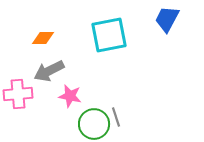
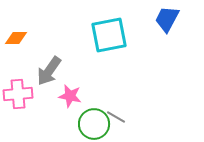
orange diamond: moved 27 px left
gray arrow: rotated 28 degrees counterclockwise
gray line: rotated 42 degrees counterclockwise
